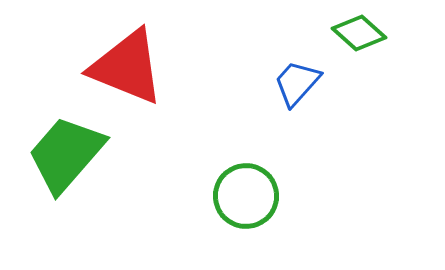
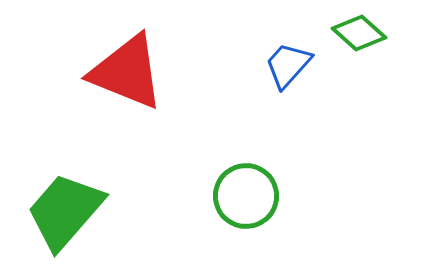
red triangle: moved 5 px down
blue trapezoid: moved 9 px left, 18 px up
green trapezoid: moved 1 px left, 57 px down
